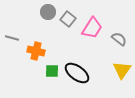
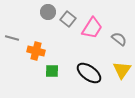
black ellipse: moved 12 px right
